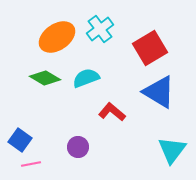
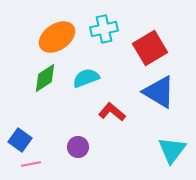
cyan cross: moved 4 px right; rotated 24 degrees clockwise
green diamond: rotated 64 degrees counterclockwise
